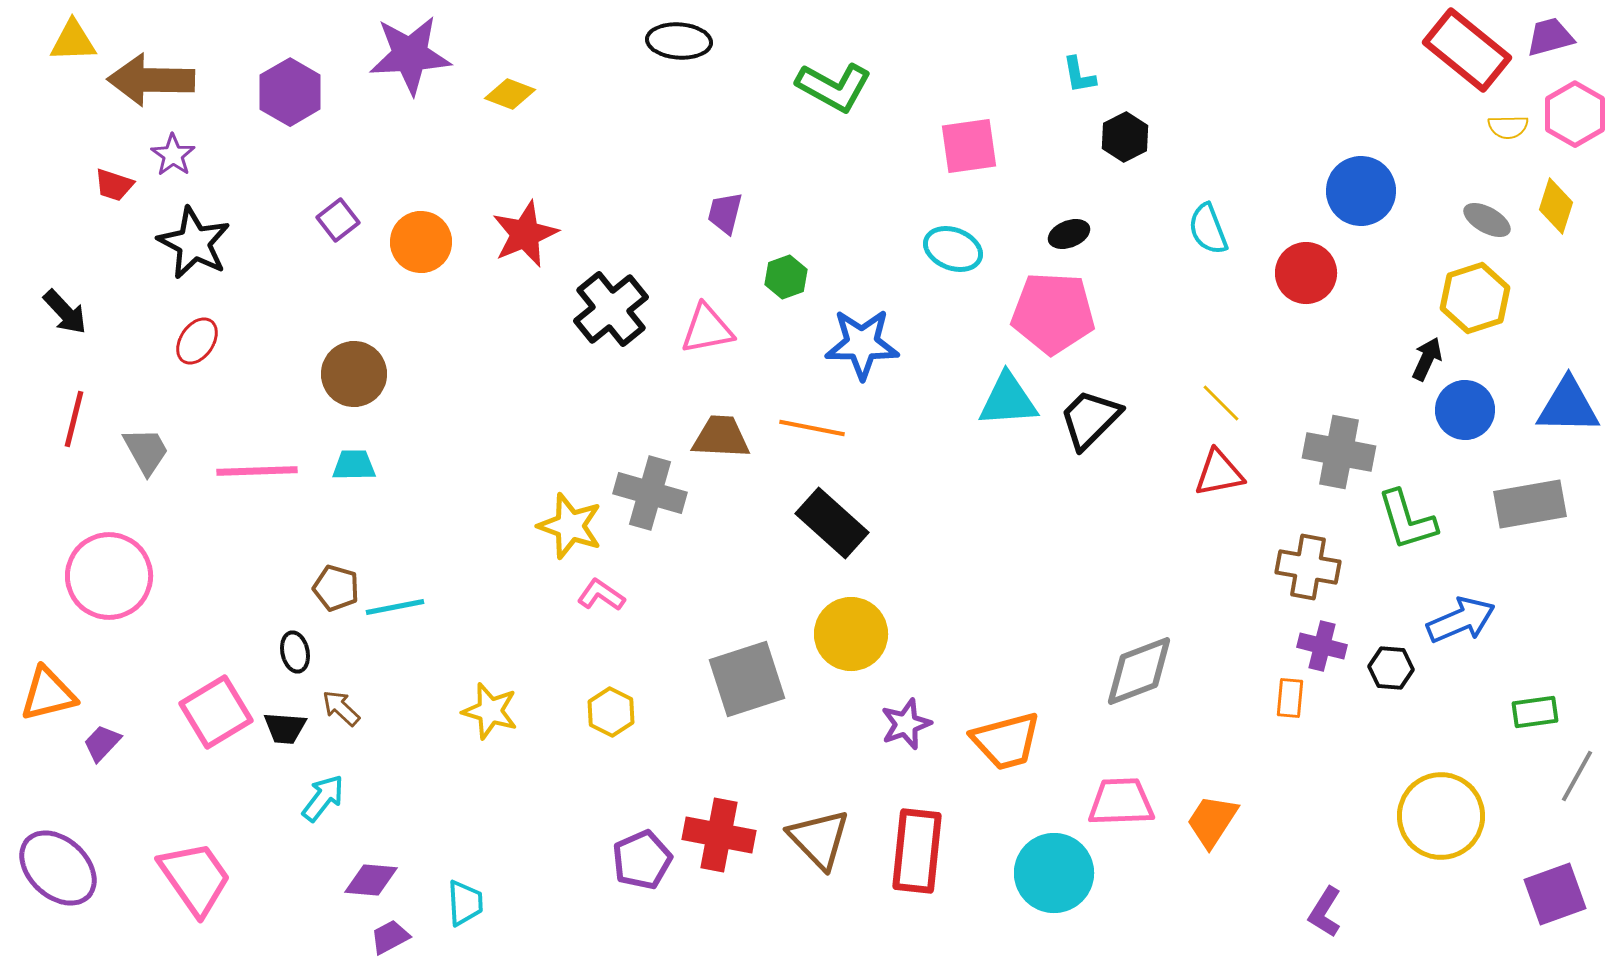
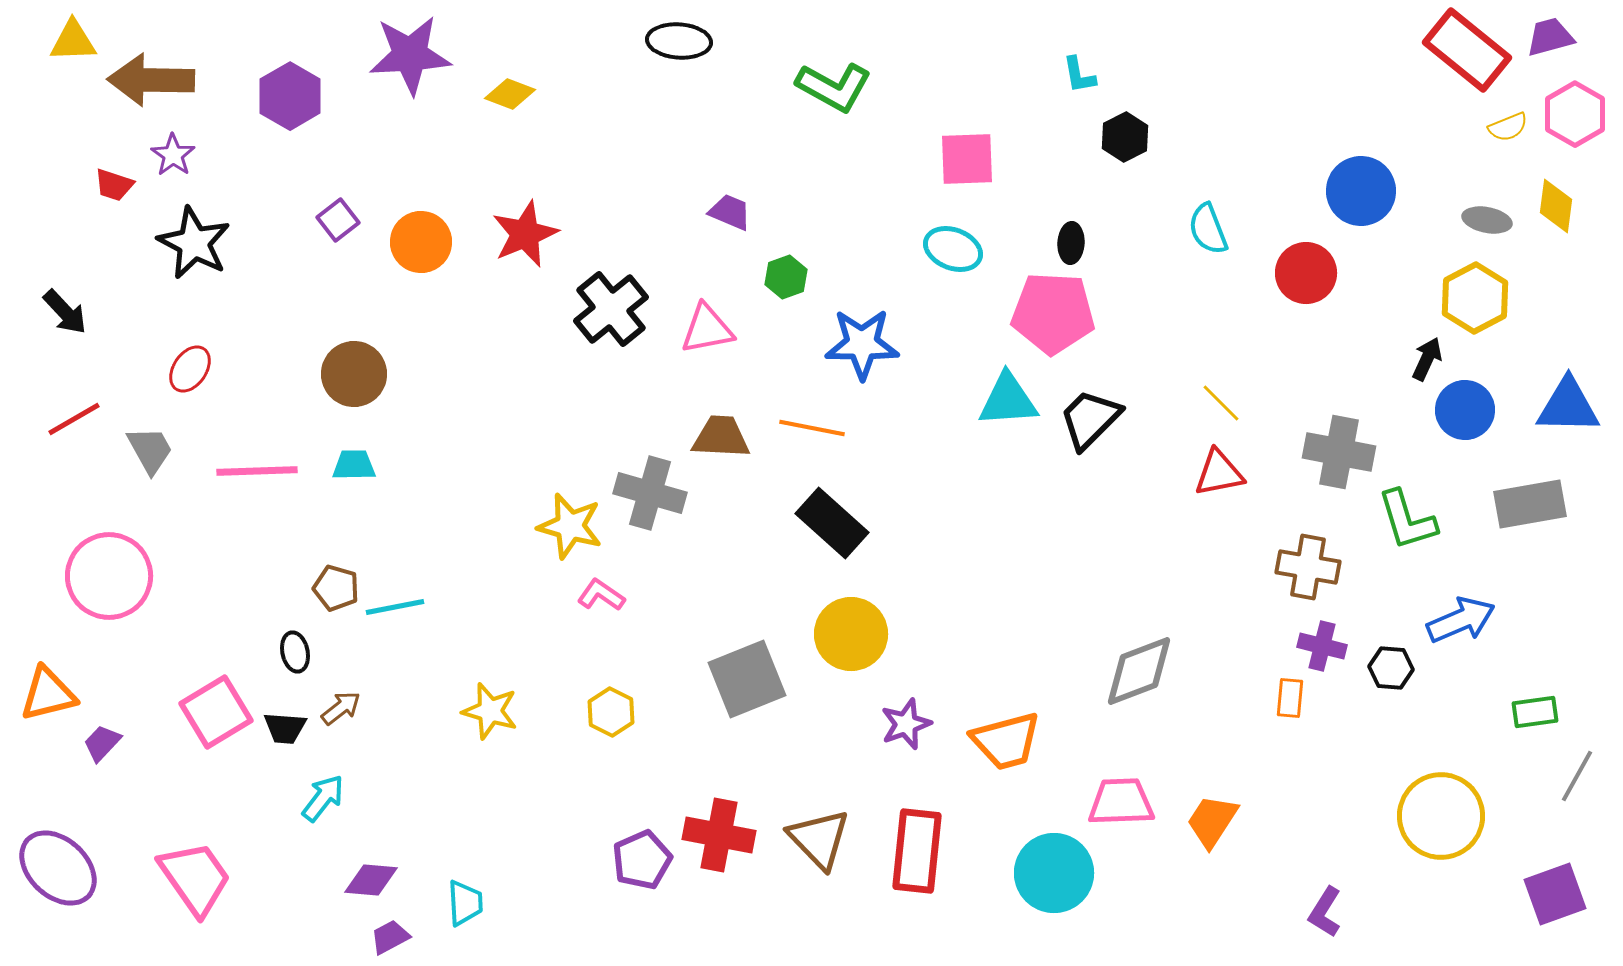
purple hexagon at (290, 92): moved 4 px down
yellow semicircle at (1508, 127): rotated 21 degrees counterclockwise
pink square at (969, 146): moved 2 px left, 13 px down; rotated 6 degrees clockwise
yellow diamond at (1556, 206): rotated 10 degrees counterclockwise
purple trapezoid at (725, 213): moved 5 px right, 1 px up; rotated 99 degrees clockwise
gray ellipse at (1487, 220): rotated 18 degrees counterclockwise
black ellipse at (1069, 234): moved 2 px right, 9 px down; rotated 66 degrees counterclockwise
yellow hexagon at (1475, 298): rotated 10 degrees counterclockwise
red ellipse at (197, 341): moved 7 px left, 28 px down
red line at (74, 419): rotated 46 degrees clockwise
gray trapezoid at (146, 451): moved 4 px right, 1 px up
yellow star at (570, 526): rotated 4 degrees counterclockwise
gray square at (747, 679): rotated 4 degrees counterclockwise
brown arrow at (341, 708): rotated 99 degrees clockwise
